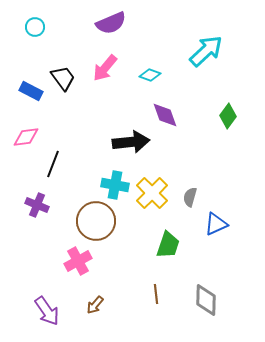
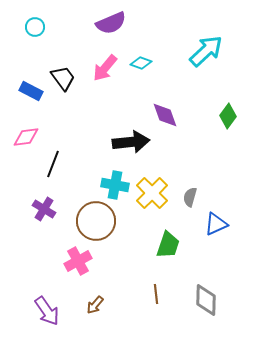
cyan diamond: moved 9 px left, 12 px up
purple cross: moved 7 px right, 4 px down; rotated 10 degrees clockwise
